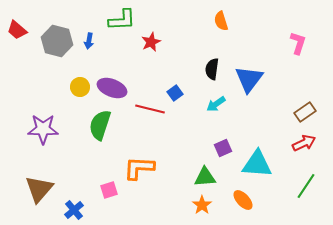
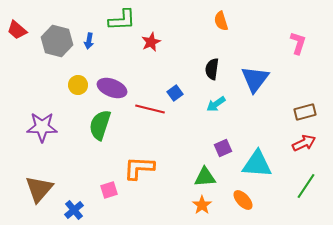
blue triangle: moved 6 px right
yellow circle: moved 2 px left, 2 px up
brown rectangle: rotated 20 degrees clockwise
purple star: moved 1 px left, 2 px up
